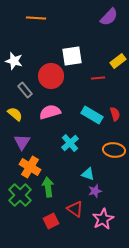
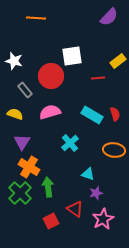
yellow semicircle: rotated 21 degrees counterclockwise
orange cross: moved 1 px left
purple star: moved 1 px right, 2 px down
green cross: moved 2 px up
